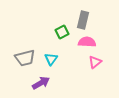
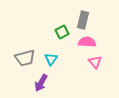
pink triangle: rotated 32 degrees counterclockwise
purple arrow: rotated 150 degrees clockwise
